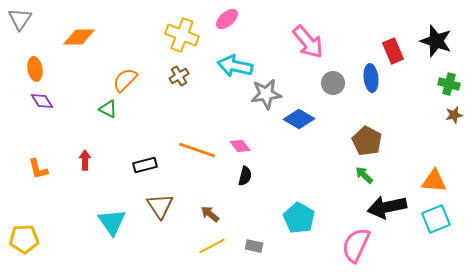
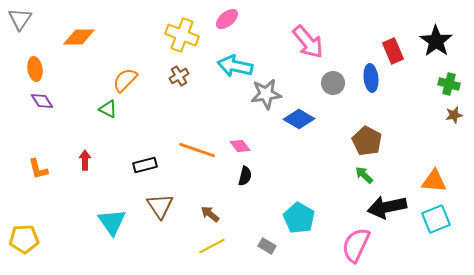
black star: rotated 16 degrees clockwise
gray rectangle: moved 13 px right; rotated 18 degrees clockwise
